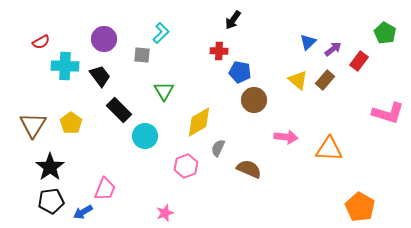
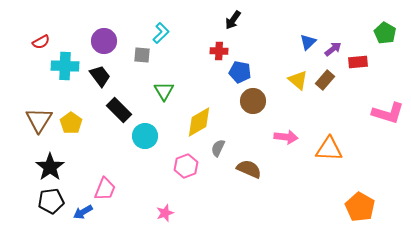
purple circle: moved 2 px down
red rectangle: moved 1 px left, 1 px down; rotated 48 degrees clockwise
brown circle: moved 1 px left, 1 px down
brown triangle: moved 6 px right, 5 px up
